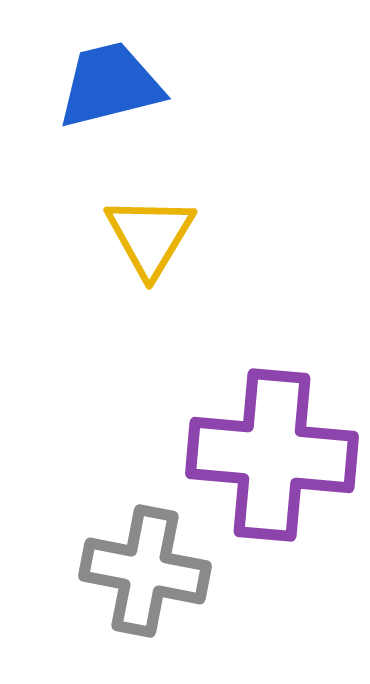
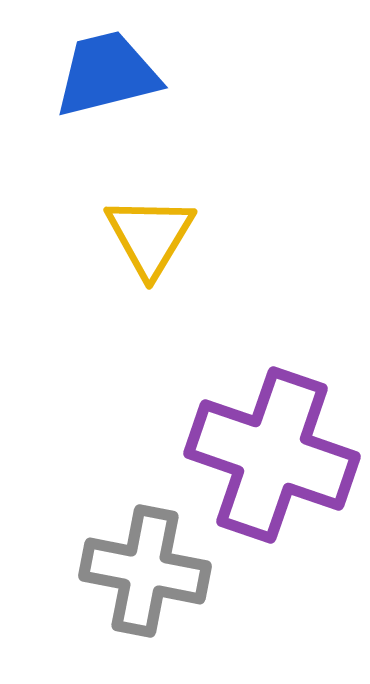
blue trapezoid: moved 3 px left, 11 px up
purple cross: rotated 14 degrees clockwise
